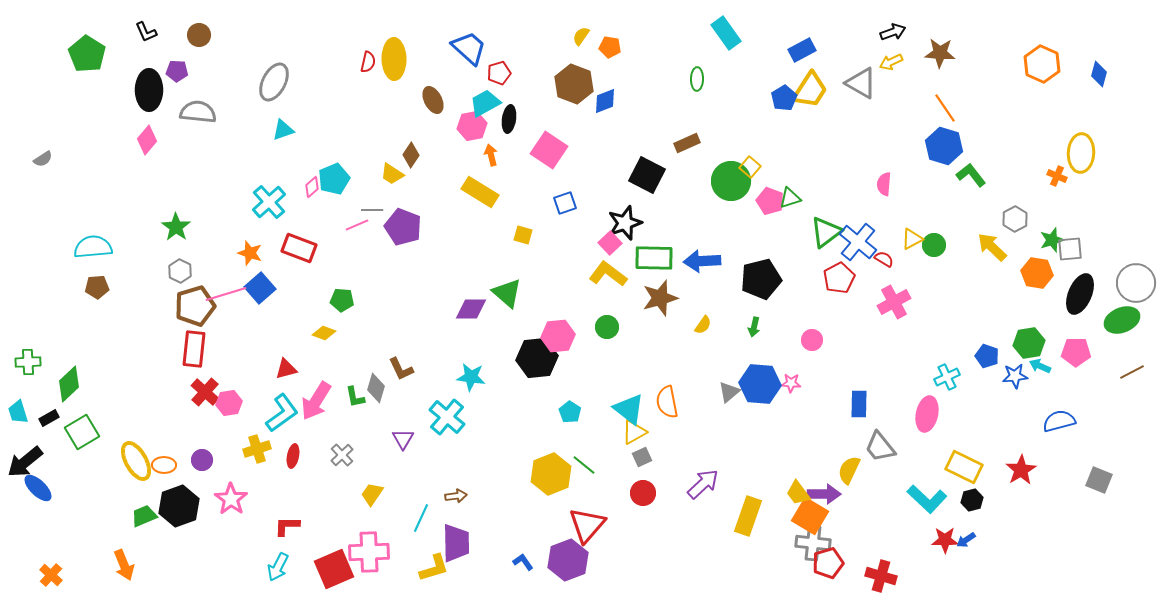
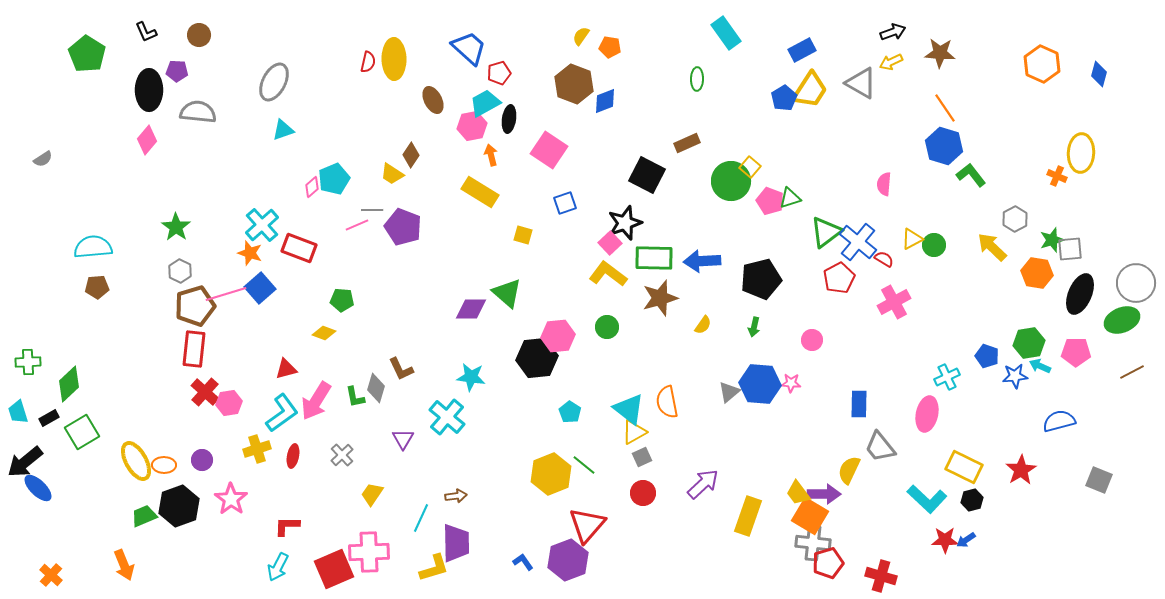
cyan cross at (269, 202): moved 7 px left, 23 px down
